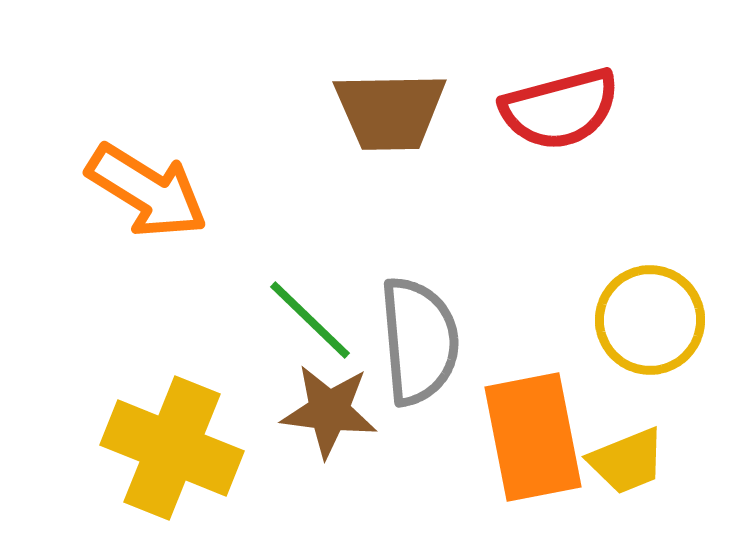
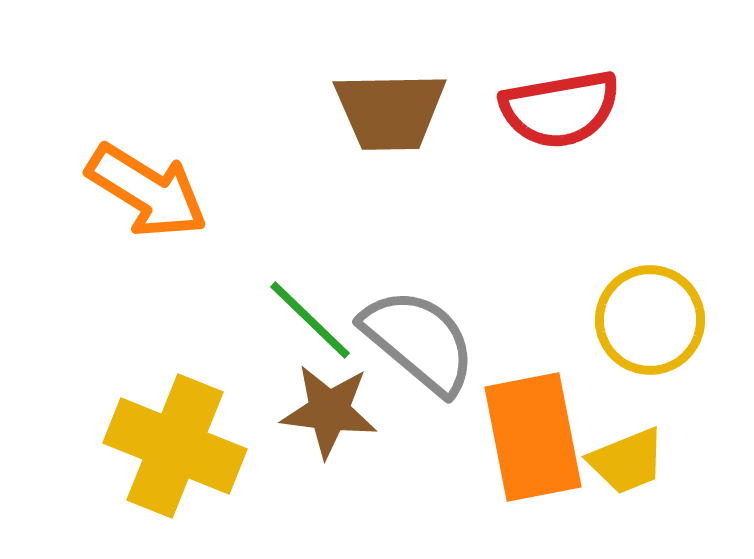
red semicircle: rotated 5 degrees clockwise
gray semicircle: rotated 45 degrees counterclockwise
yellow cross: moved 3 px right, 2 px up
